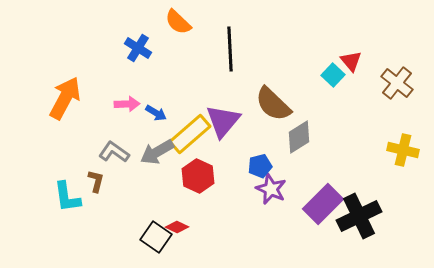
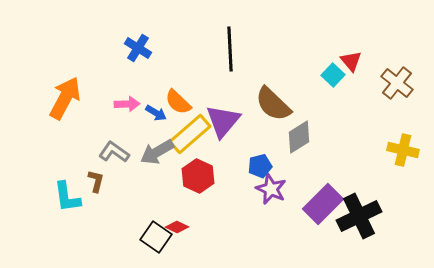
orange semicircle: moved 80 px down
